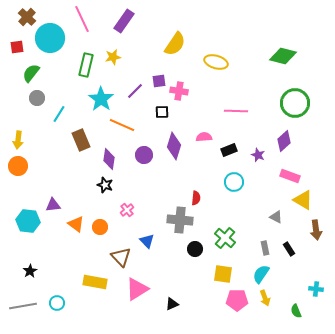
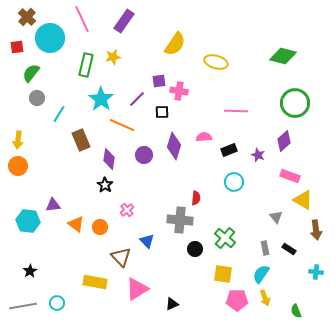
purple line at (135, 91): moved 2 px right, 8 px down
black star at (105, 185): rotated 14 degrees clockwise
gray triangle at (276, 217): rotated 24 degrees clockwise
black rectangle at (289, 249): rotated 24 degrees counterclockwise
cyan cross at (316, 289): moved 17 px up
